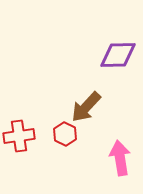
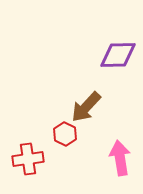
red cross: moved 9 px right, 23 px down
